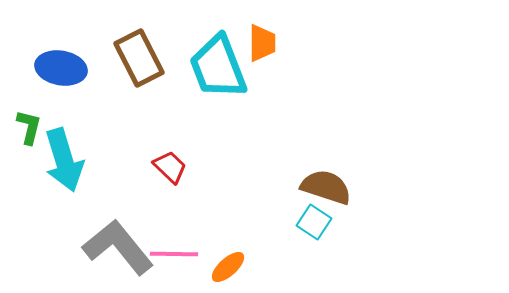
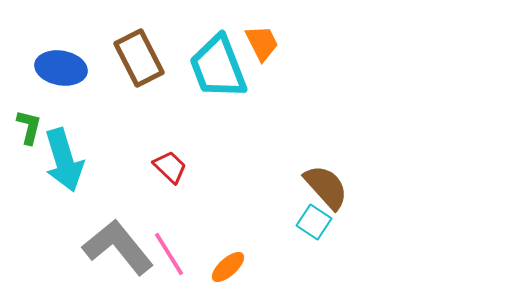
orange trapezoid: rotated 27 degrees counterclockwise
brown semicircle: rotated 30 degrees clockwise
pink line: moved 5 px left; rotated 57 degrees clockwise
